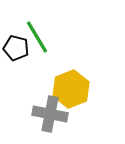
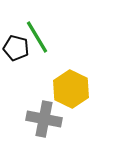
yellow hexagon: rotated 12 degrees counterclockwise
gray cross: moved 6 px left, 5 px down
